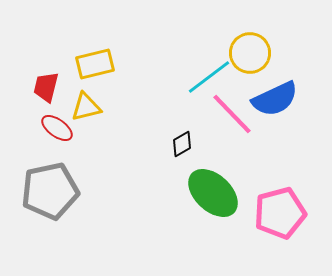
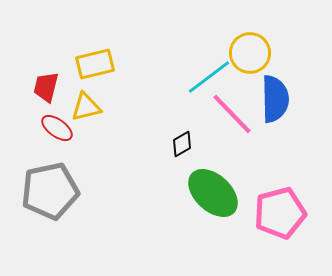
blue semicircle: rotated 66 degrees counterclockwise
